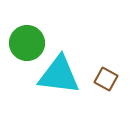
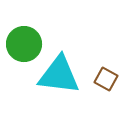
green circle: moved 3 px left, 1 px down
